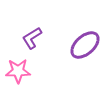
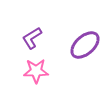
pink star: moved 18 px right
